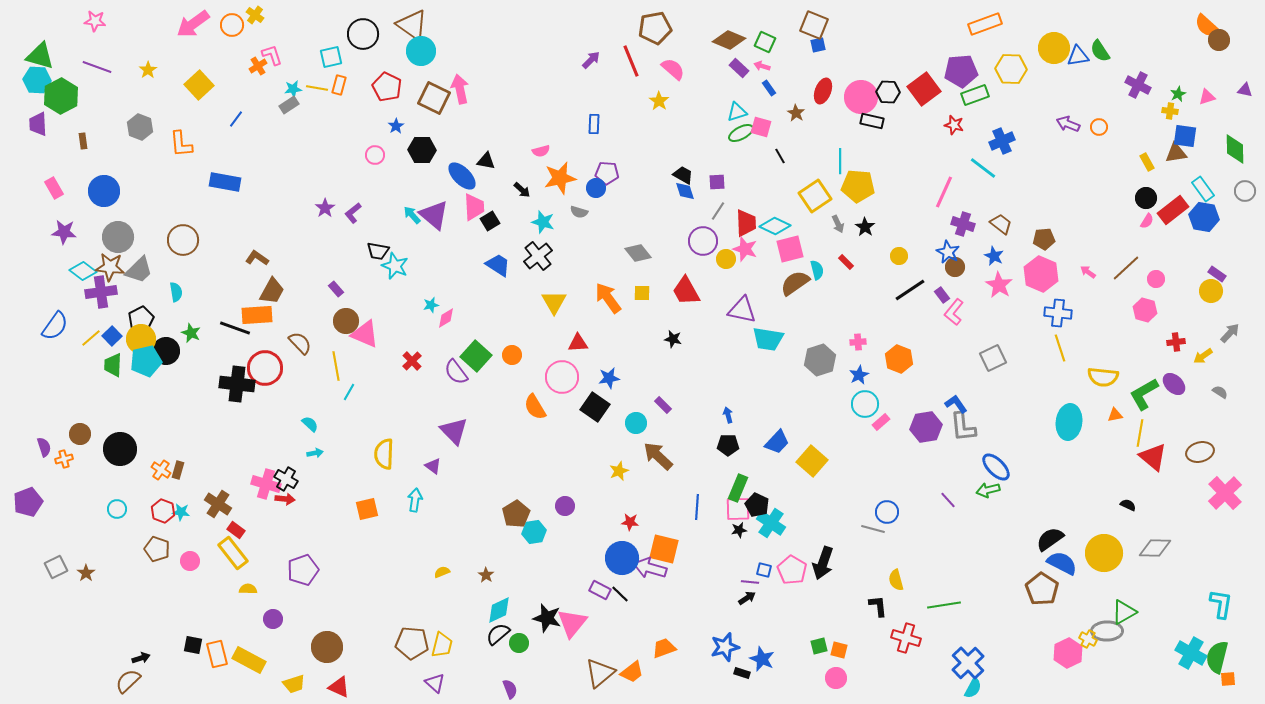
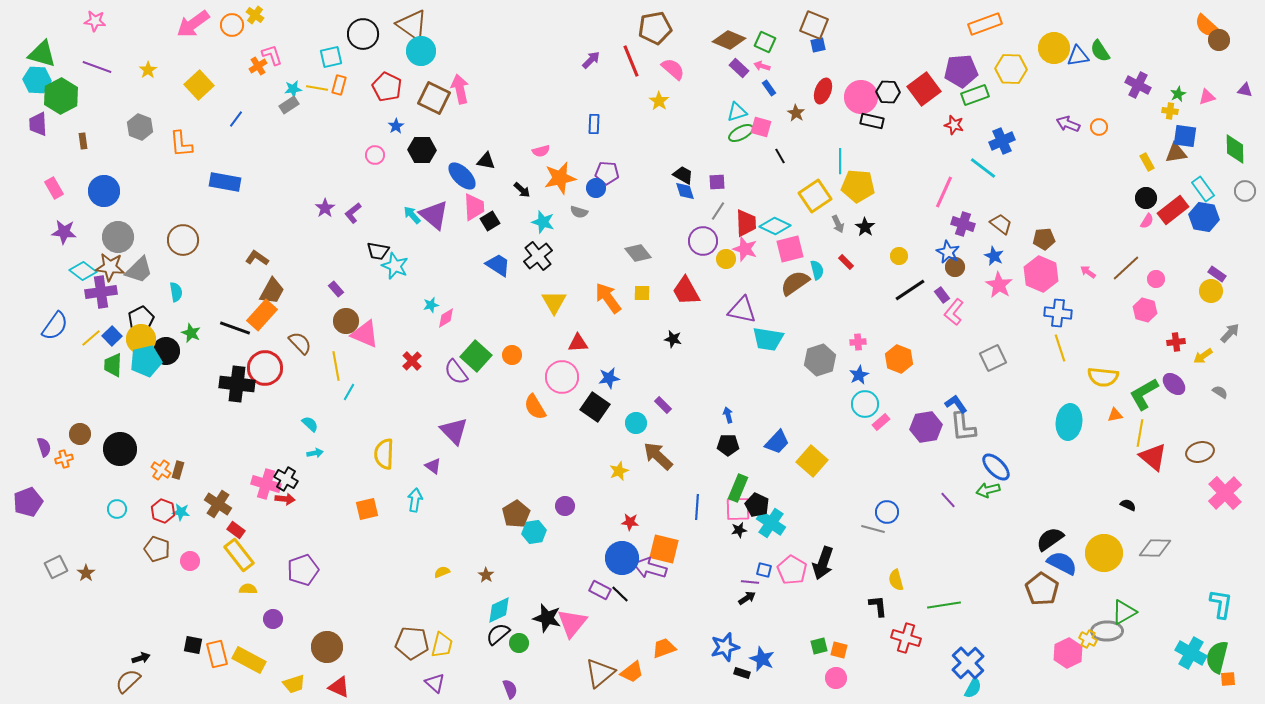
green triangle at (40, 56): moved 2 px right, 2 px up
orange rectangle at (257, 315): moved 5 px right; rotated 44 degrees counterclockwise
yellow rectangle at (233, 553): moved 6 px right, 2 px down
